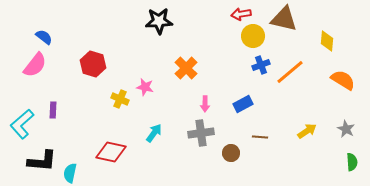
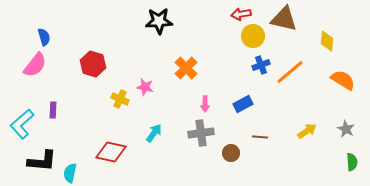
blue semicircle: rotated 36 degrees clockwise
